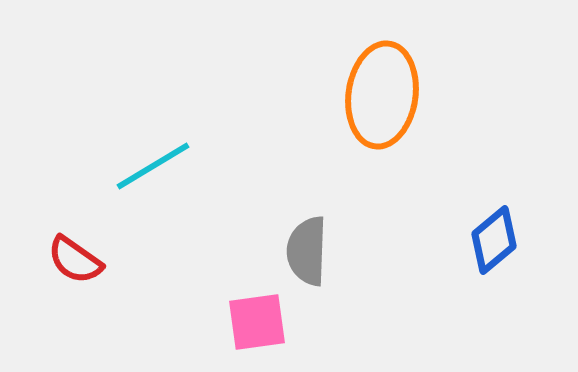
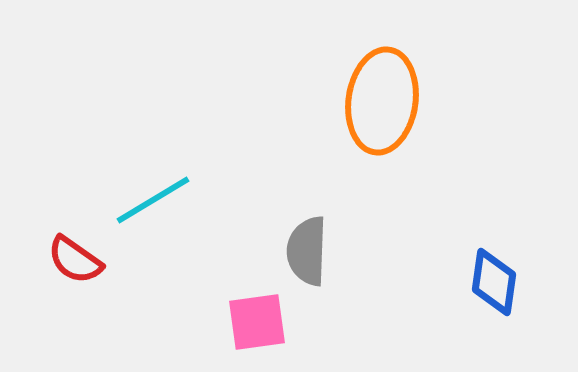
orange ellipse: moved 6 px down
cyan line: moved 34 px down
blue diamond: moved 42 px down; rotated 42 degrees counterclockwise
